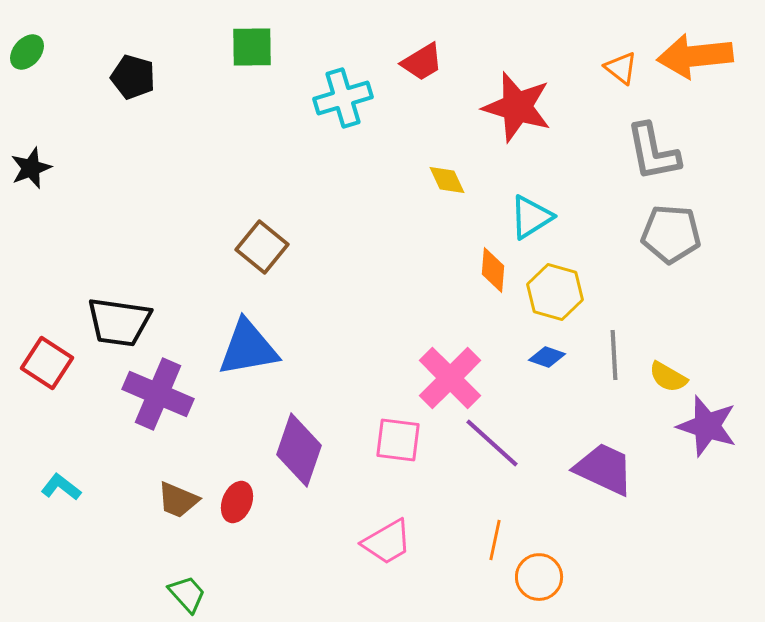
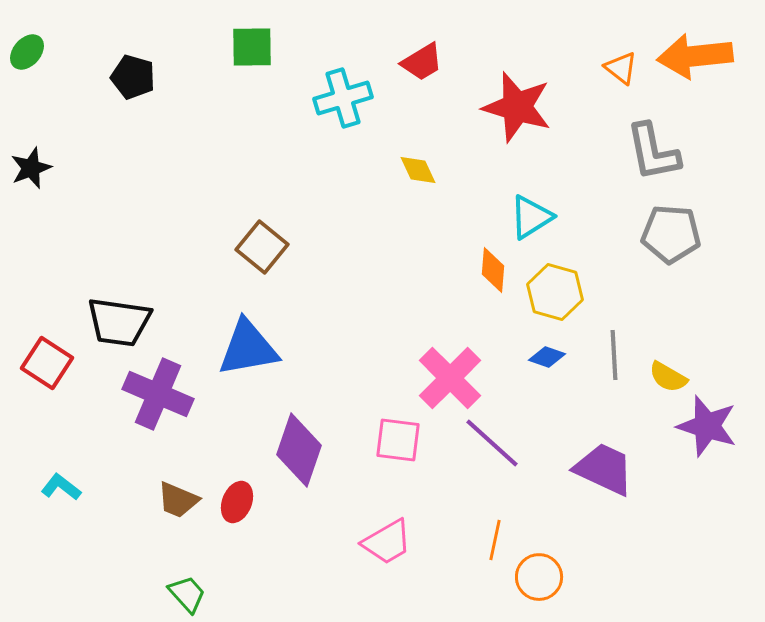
yellow diamond: moved 29 px left, 10 px up
